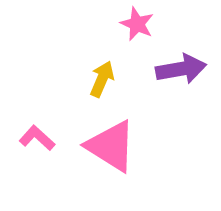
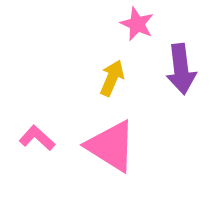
purple arrow: rotated 93 degrees clockwise
yellow arrow: moved 10 px right, 1 px up
